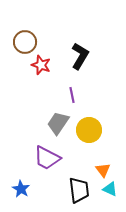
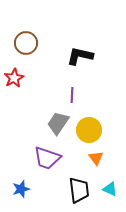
brown circle: moved 1 px right, 1 px down
black L-shape: rotated 108 degrees counterclockwise
red star: moved 27 px left, 13 px down; rotated 24 degrees clockwise
purple line: rotated 14 degrees clockwise
purple trapezoid: rotated 8 degrees counterclockwise
orange triangle: moved 7 px left, 12 px up
blue star: rotated 24 degrees clockwise
